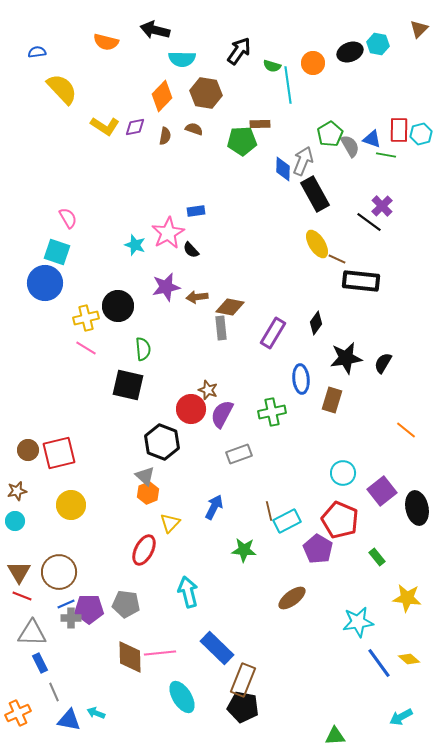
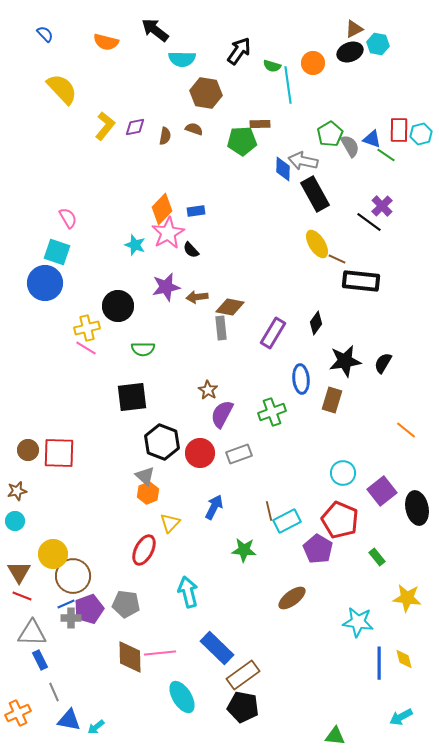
brown triangle at (419, 29): moved 65 px left; rotated 18 degrees clockwise
black arrow at (155, 30): rotated 24 degrees clockwise
blue semicircle at (37, 52): moved 8 px right, 18 px up; rotated 54 degrees clockwise
orange diamond at (162, 96): moved 113 px down
yellow L-shape at (105, 126): rotated 84 degrees counterclockwise
green line at (386, 155): rotated 24 degrees clockwise
gray arrow at (303, 161): rotated 100 degrees counterclockwise
yellow cross at (86, 318): moved 1 px right, 10 px down
green semicircle at (143, 349): rotated 95 degrees clockwise
black star at (346, 358): moved 1 px left, 3 px down
black square at (128, 385): moved 4 px right, 12 px down; rotated 20 degrees counterclockwise
brown star at (208, 390): rotated 12 degrees clockwise
red circle at (191, 409): moved 9 px right, 44 px down
green cross at (272, 412): rotated 8 degrees counterclockwise
red square at (59, 453): rotated 16 degrees clockwise
yellow circle at (71, 505): moved 18 px left, 49 px down
brown circle at (59, 572): moved 14 px right, 4 px down
purple pentagon at (89, 609): rotated 20 degrees counterclockwise
cyan star at (358, 622): rotated 16 degrees clockwise
yellow diamond at (409, 659): moved 5 px left; rotated 35 degrees clockwise
blue rectangle at (40, 663): moved 3 px up
blue line at (379, 663): rotated 36 degrees clockwise
brown rectangle at (243, 680): moved 5 px up; rotated 32 degrees clockwise
cyan arrow at (96, 713): moved 14 px down; rotated 60 degrees counterclockwise
green triangle at (335, 736): rotated 10 degrees clockwise
